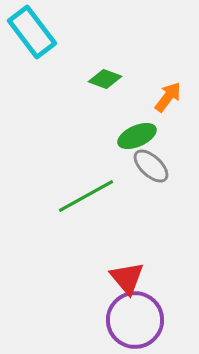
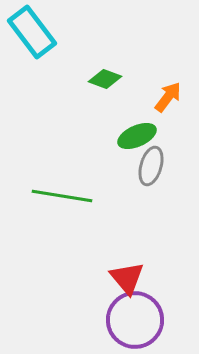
gray ellipse: rotated 63 degrees clockwise
green line: moved 24 px left; rotated 38 degrees clockwise
